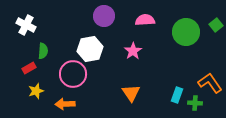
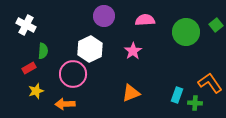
white hexagon: rotated 15 degrees counterclockwise
orange triangle: rotated 42 degrees clockwise
